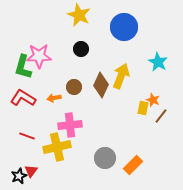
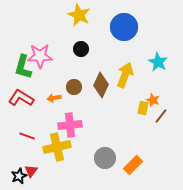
pink star: moved 1 px right
yellow arrow: moved 4 px right, 1 px up
red L-shape: moved 2 px left
